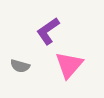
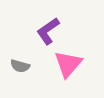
pink triangle: moved 1 px left, 1 px up
